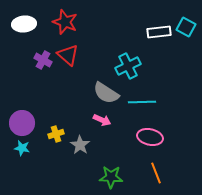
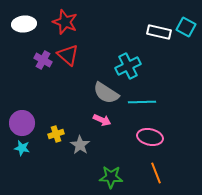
white rectangle: rotated 20 degrees clockwise
